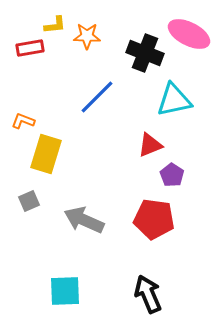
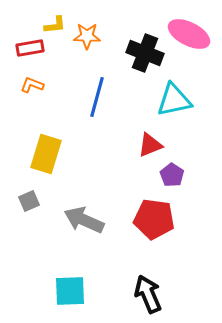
blue line: rotated 30 degrees counterclockwise
orange L-shape: moved 9 px right, 36 px up
cyan square: moved 5 px right
